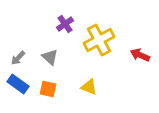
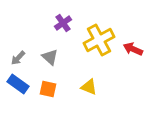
purple cross: moved 2 px left, 1 px up
red arrow: moved 7 px left, 6 px up
